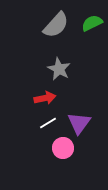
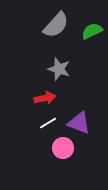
green semicircle: moved 8 px down
gray star: rotated 10 degrees counterclockwise
purple triangle: rotated 45 degrees counterclockwise
